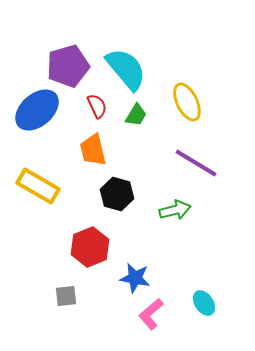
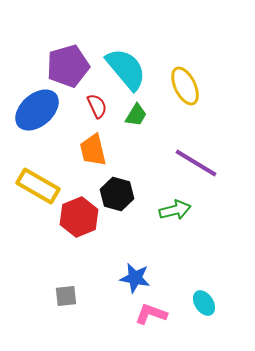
yellow ellipse: moved 2 px left, 16 px up
red hexagon: moved 11 px left, 30 px up
pink L-shape: rotated 60 degrees clockwise
